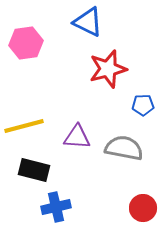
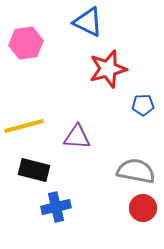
gray semicircle: moved 12 px right, 23 px down
